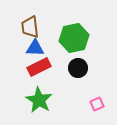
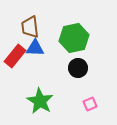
red rectangle: moved 24 px left, 11 px up; rotated 25 degrees counterclockwise
green star: moved 1 px right, 1 px down
pink square: moved 7 px left
